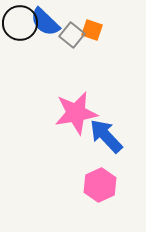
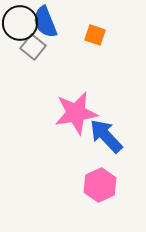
blue semicircle: rotated 24 degrees clockwise
orange square: moved 3 px right, 5 px down
gray square: moved 39 px left, 12 px down
